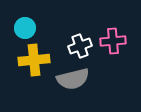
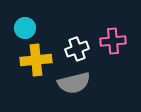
white cross: moved 3 px left, 3 px down
yellow cross: moved 2 px right
gray semicircle: moved 1 px right, 4 px down
